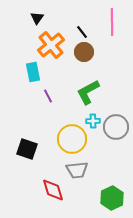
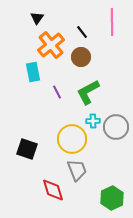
brown circle: moved 3 px left, 5 px down
purple line: moved 9 px right, 4 px up
gray trapezoid: rotated 105 degrees counterclockwise
